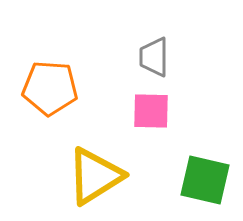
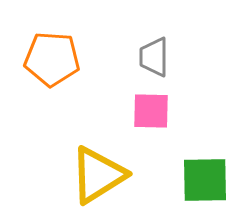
orange pentagon: moved 2 px right, 29 px up
yellow triangle: moved 3 px right, 1 px up
green square: rotated 14 degrees counterclockwise
